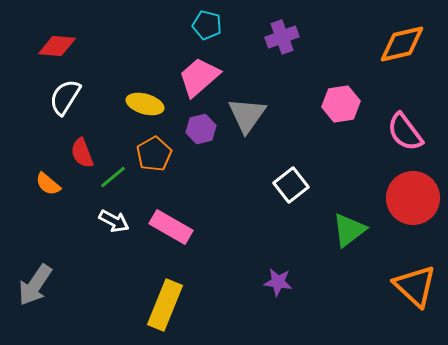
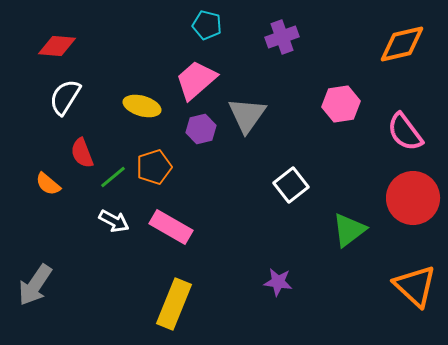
pink trapezoid: moved 3 px left, 3 px down
yellow ellipse: moved 3 px left, 2 px down
orange pentagon: moved 13 px down; rotated 12 degrees clockwise
yellow rectangle: moved 9 px right, 1 px up
